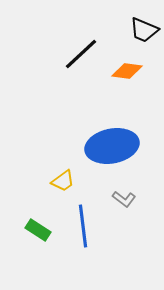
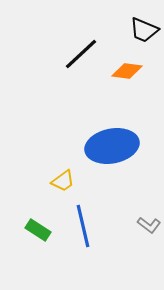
gray L-shape: moved 25 px right, 26 px down
blue line: rotated 6 degrees counterclockwise
